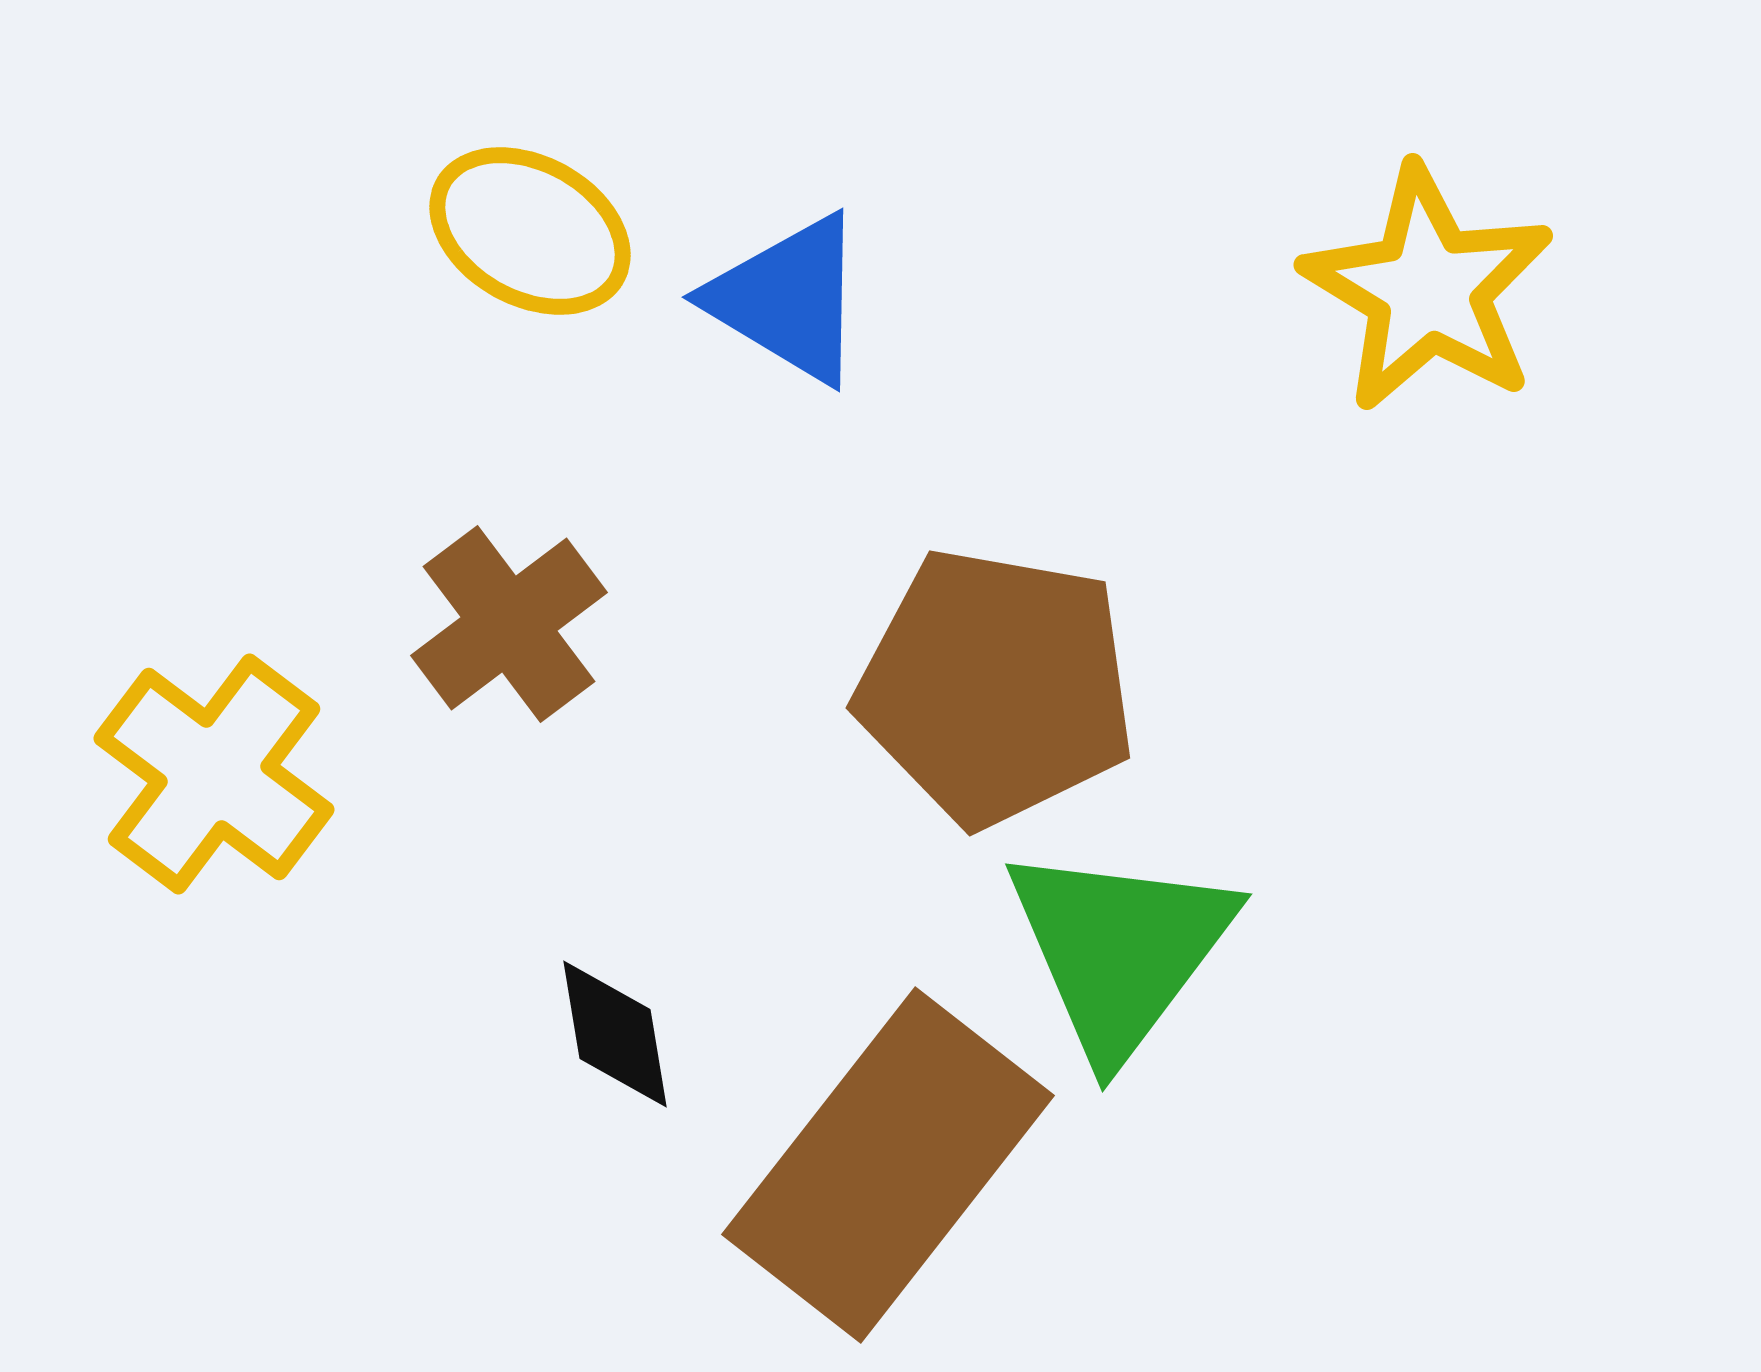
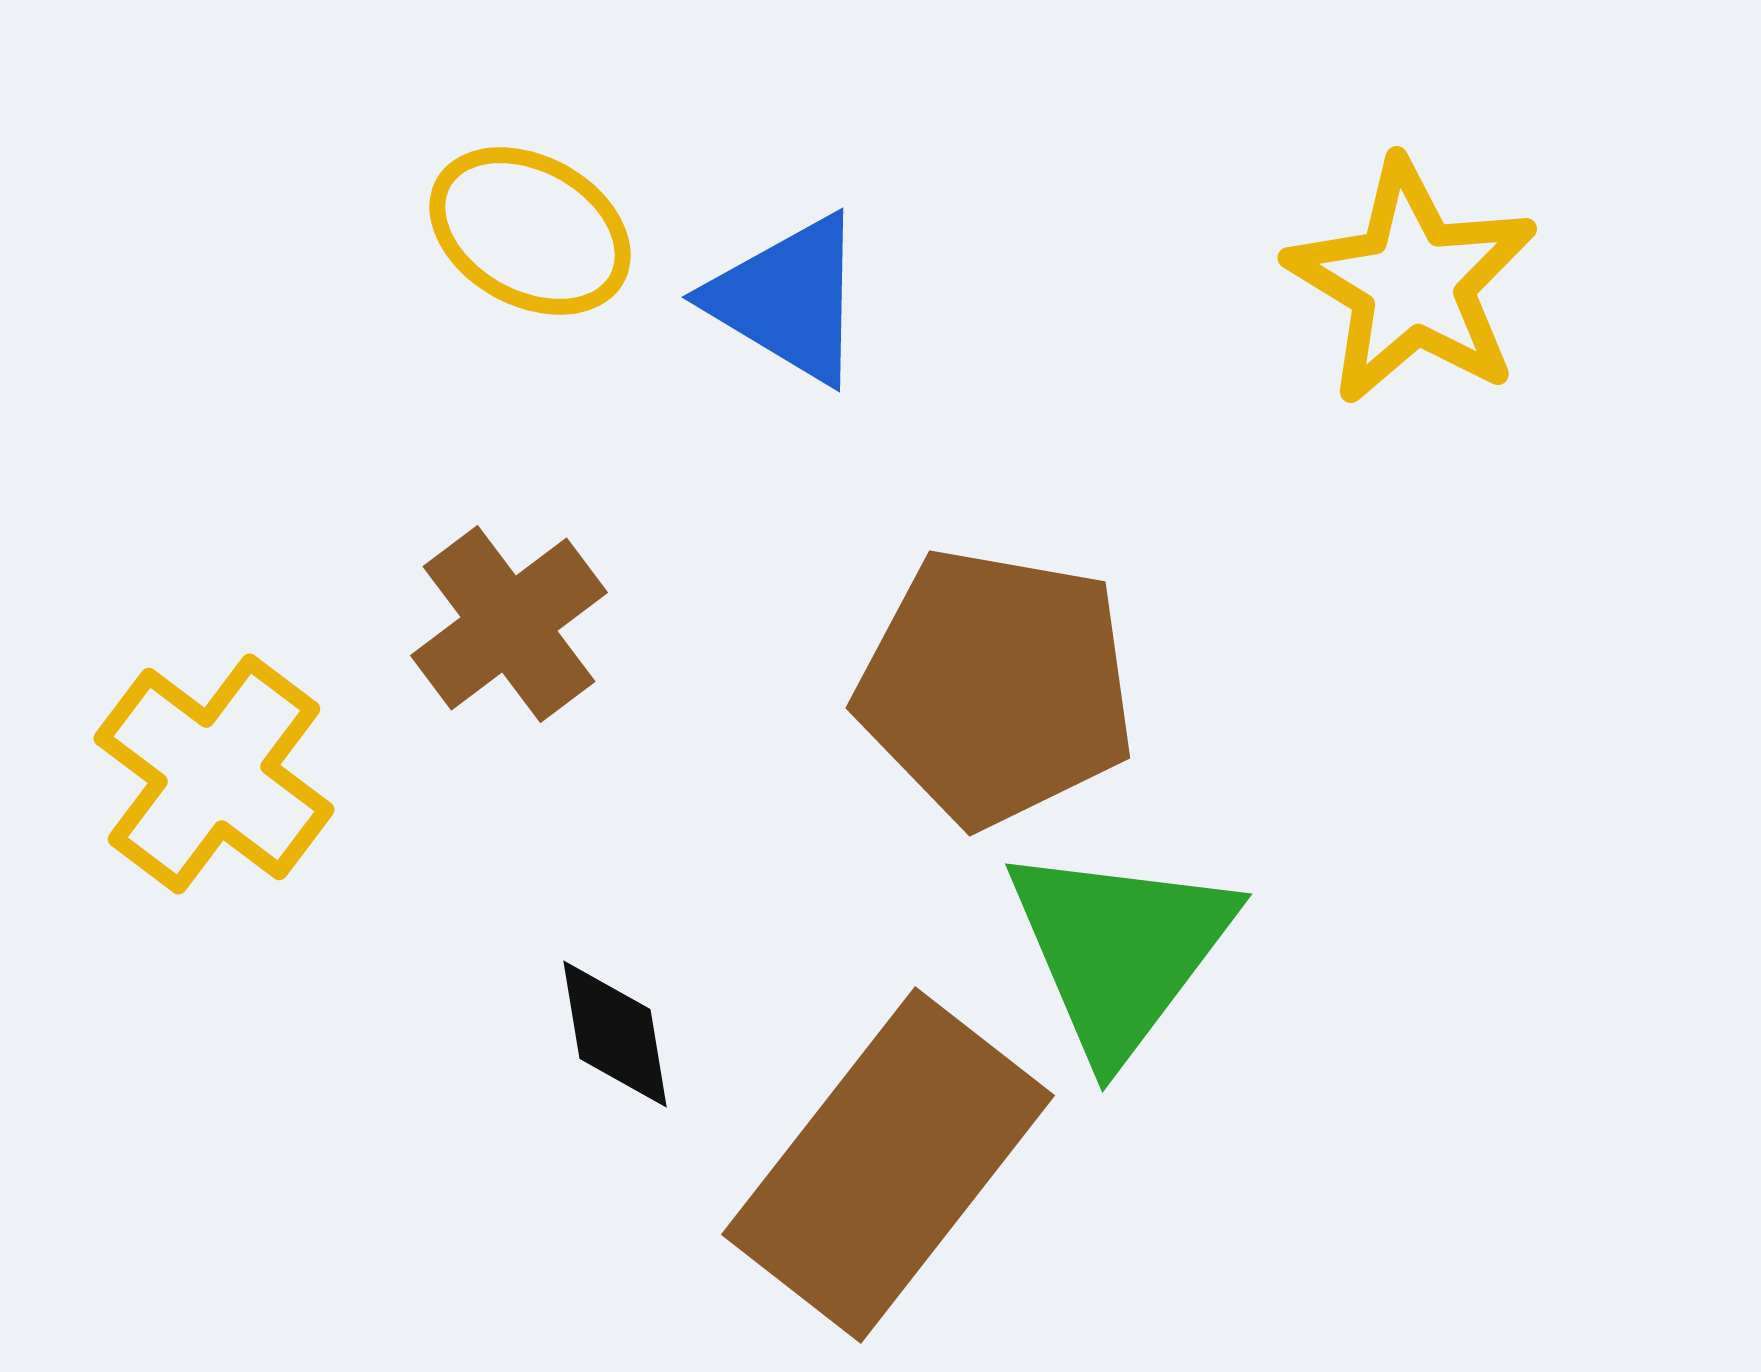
yellow star: moved 16 px left, 7 px up
